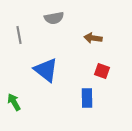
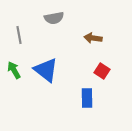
red square: rotated 14 degrees clockwise
green arrow: moved 32 px up
